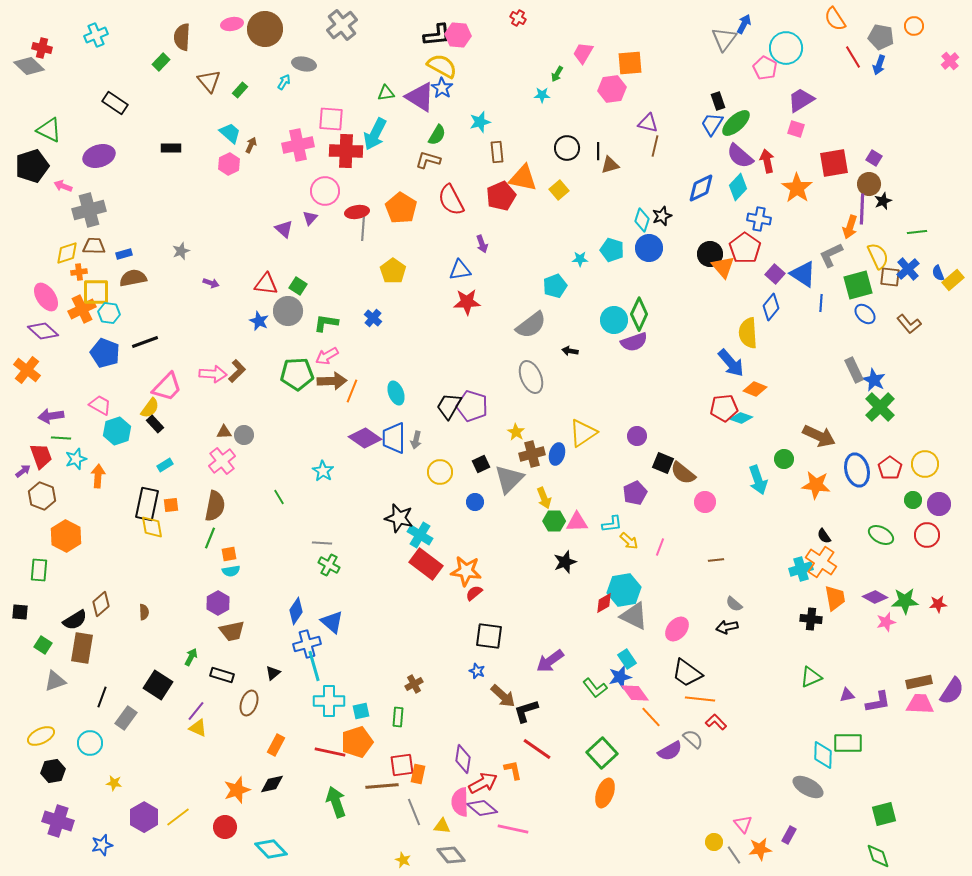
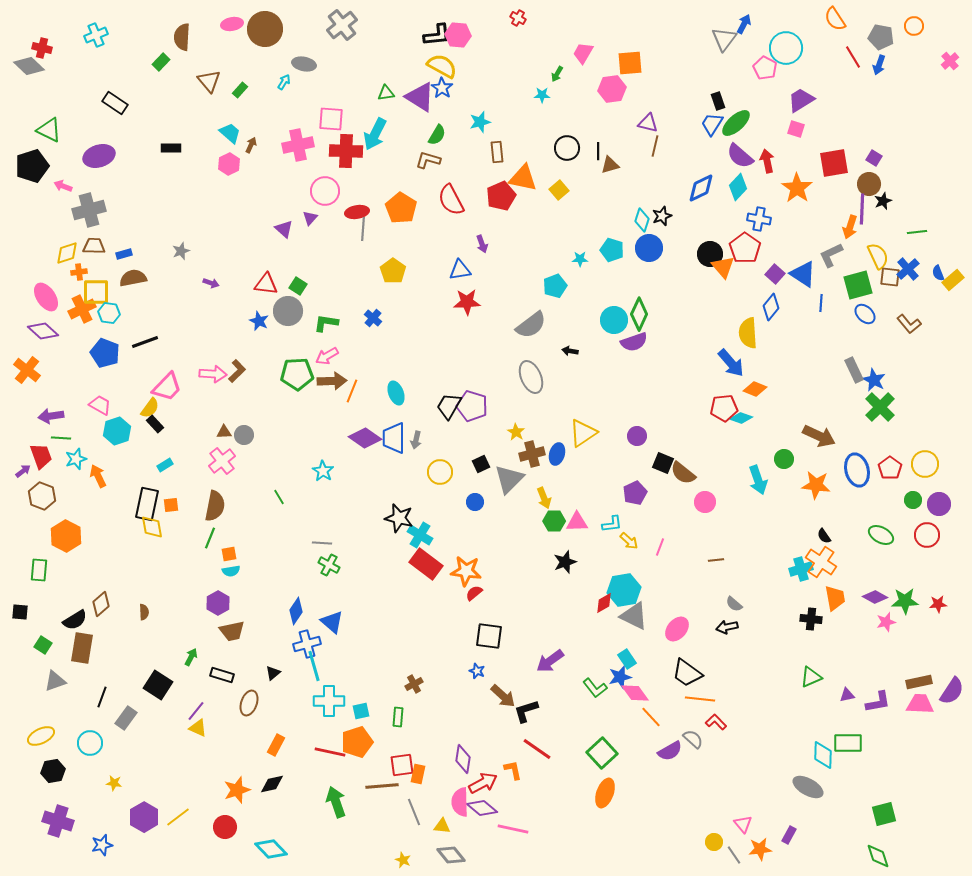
orange arrow at (98, 476): rotated 30 degrees counterclockwise
